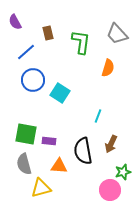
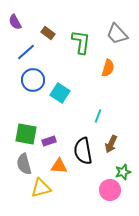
brown rectangle: rotated 40 degrees counterclockwise
purple rectangle: rotated 24 degrees counterclockwise
